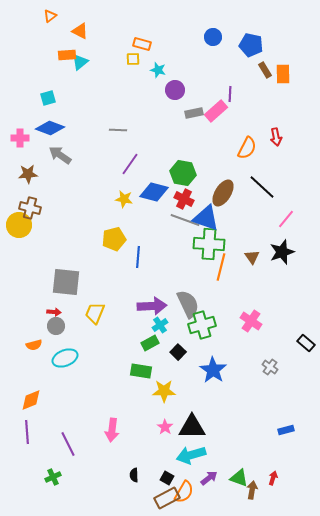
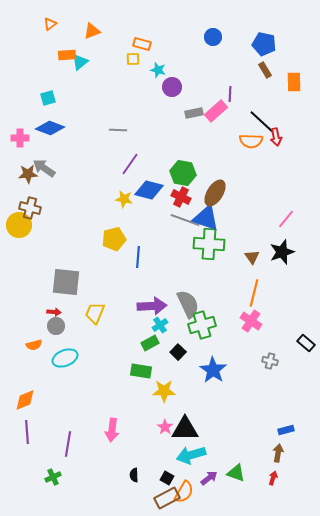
orange triangle at (50, 16): moved 8 px down
orange triangle at (80, 31): moved 12 px right; rotated 48 degrees counterclockwise
blue pentagon at (251, 45): moved 13 px right, 1 px up
orange rectangle at (283, 74): moved 11 px right, 8 px down
purple circle at (175, 90): moved 3 px left, 3 px up
orange semicircle at (247, 148): moved 4 px right, 7 px up; rotated 65 degrees clockwise
gray arrow at (60, 155): moved 16 px left, 13 px down
black line at (262, 187): moved 65 px up
blue diamond at (154, 192): moved 5 px left, 2 px up
brown ellipse at (223, 193): moved 8 px left
red cross at (184, 199): moved 3 px left, 2 px up
orange line at (221, 267): moved 33 px right, 26 px down
gray cross at (270, 367): moved 6 px up; rotated 21 degrees counterclockwise
orange diamond at (31, 400): moved 6 px left
black triangle at (192, 427): moved 7 px left, 2 px down
purple line at (68, 444): rotated 35 degrees clockwise
green triangle at (239, 478): moved 3 px left, 5 px up
brown arrow at (252, 490): moved 26 px right, 37 px up
